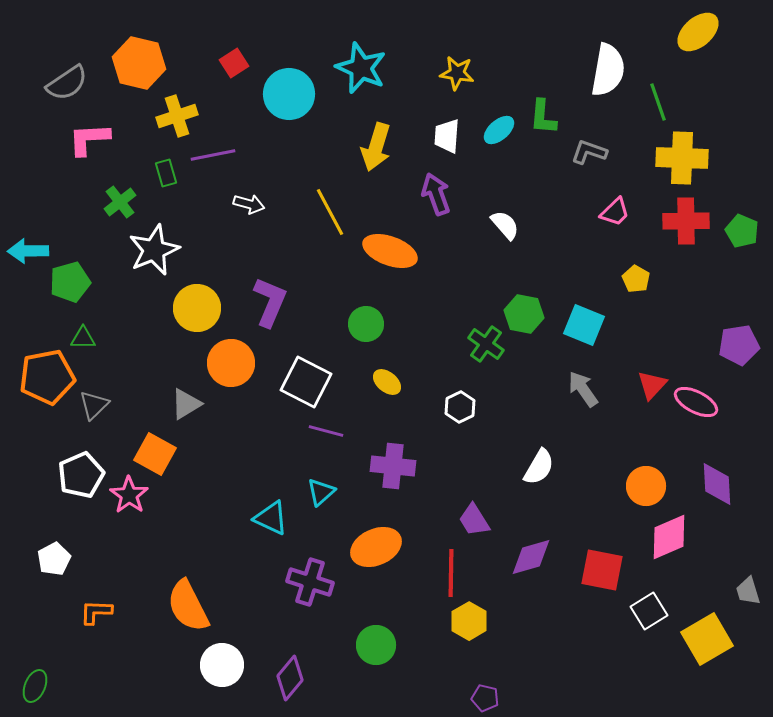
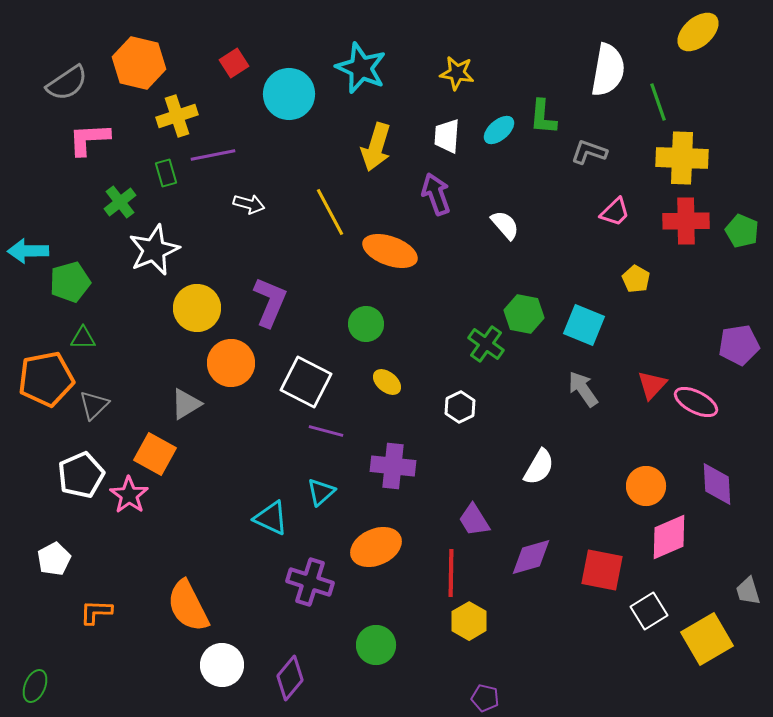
orange pentagon at (47, 377): moved 1 px left, 2 px down
